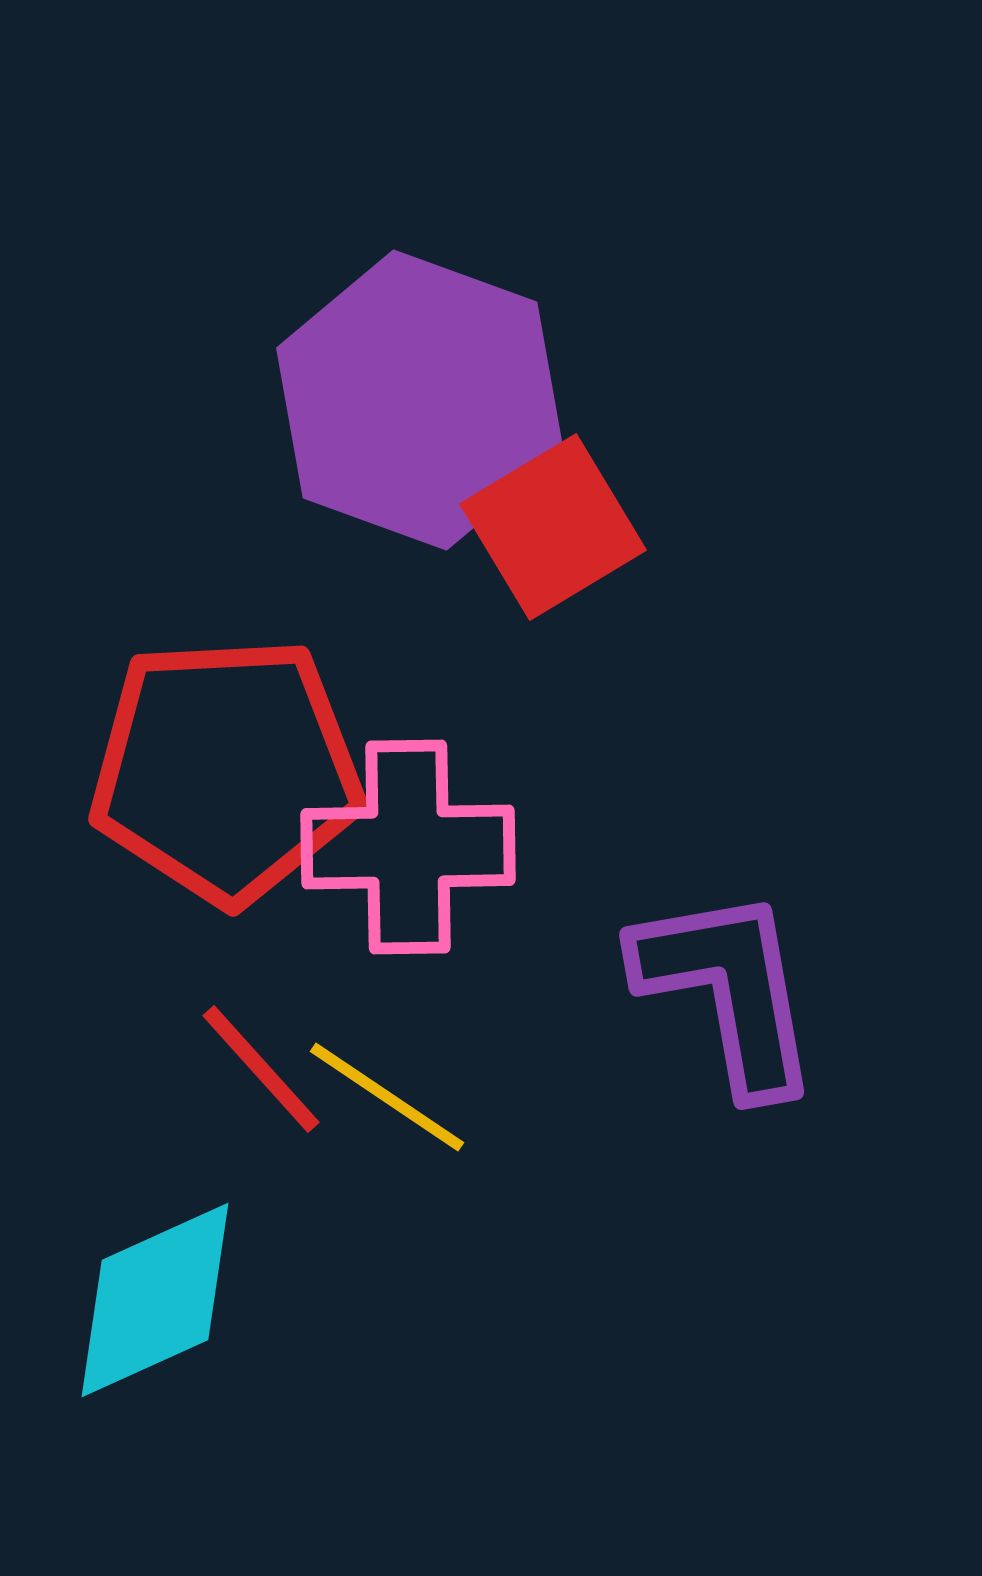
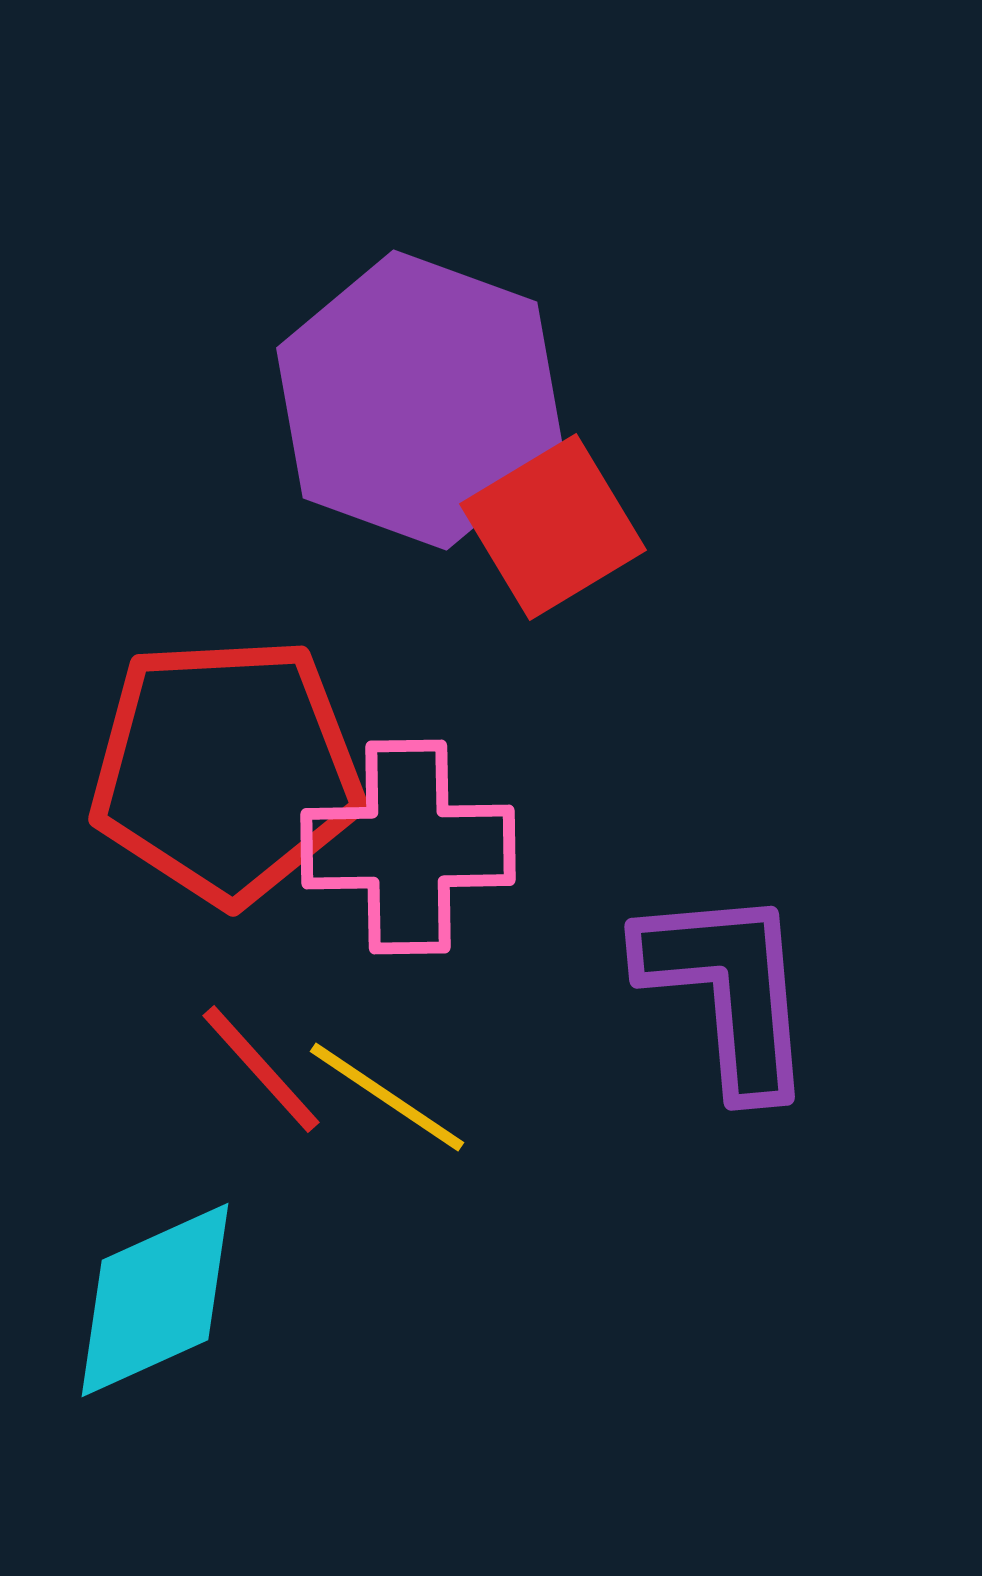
purple L-shape: rotated 5 degrees clockwise
